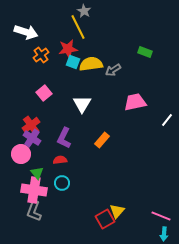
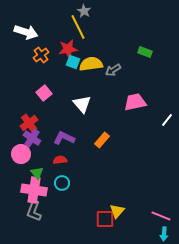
white triangle: rotated 12 degrees counterclockwise
red cross: moved 2 px left, 2 px up
purple L-shape: rotated 90 degrees clockwise
red square: rotated 30 degrees clockwise
